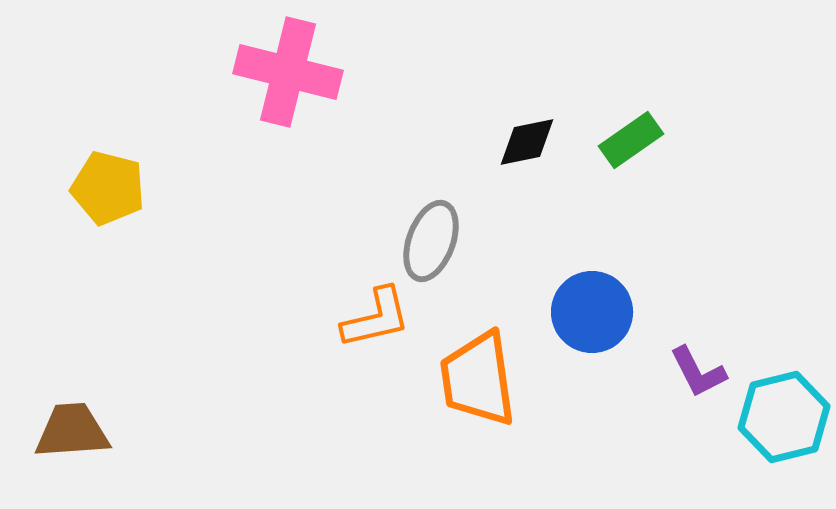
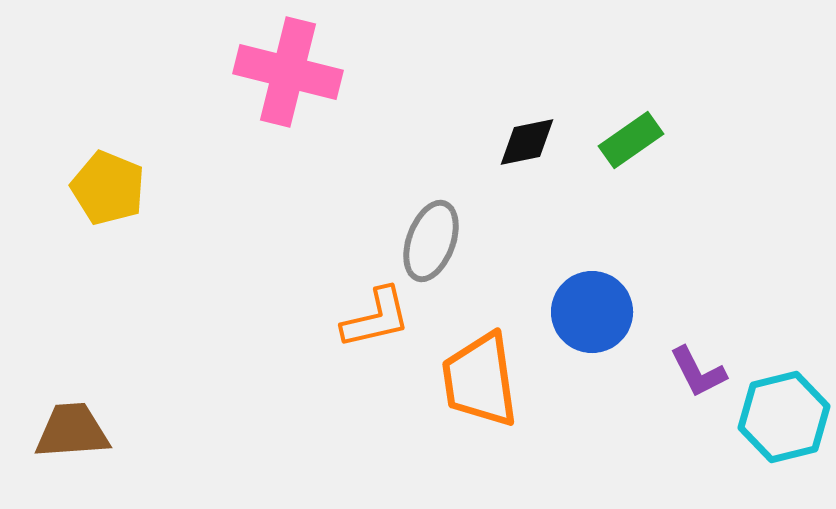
yellow pentagon: rotated 8 degrees clockwise
orange trapezoid: moved 2 px right, 1 px down
